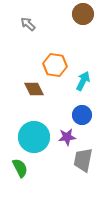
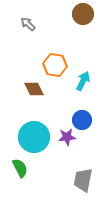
blue circle: moved 5 px down
gray trapezoid: moved 20 px down
